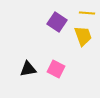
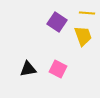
pink square: moved 2 px right
